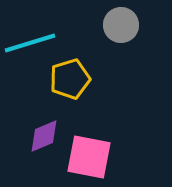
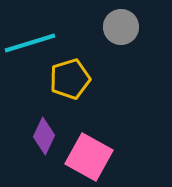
gray circle: moved 2 px down
purple diamond: rotated 42 degrees counterclockwise
pink square: rotated 18 degrees clockwise
